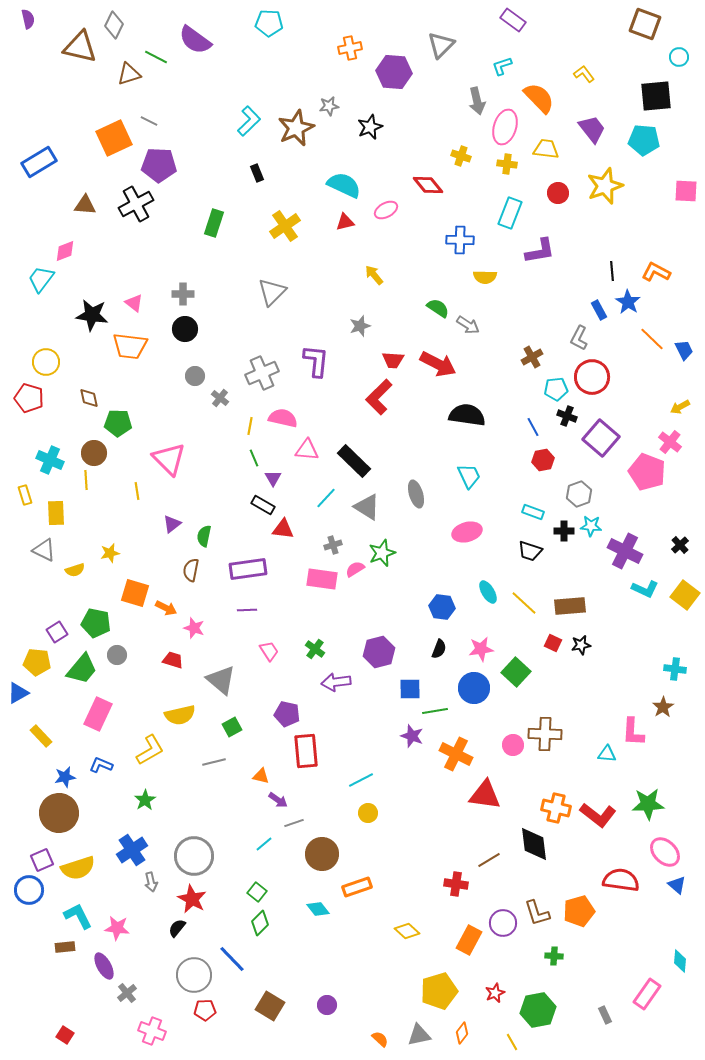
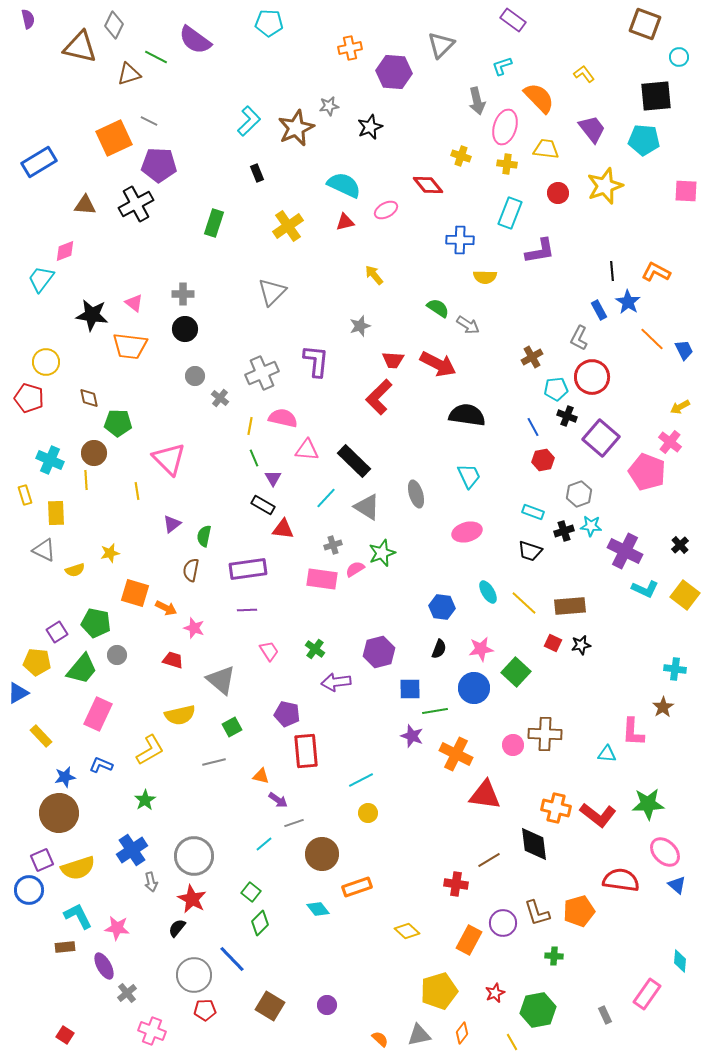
yellow cross at (285, 226): moved 3 px right
black cross at (564, 531): rotated 18 degrees counterclockwise
green square at (257, 892): moved 6 px left
